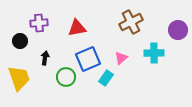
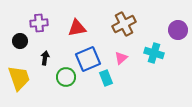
brown cross: moved 7 px left, 2 px down
cyan cross: rotated 18 degrees clockwise
cyan rectangle: rotated 56 degrees counterclockwise
